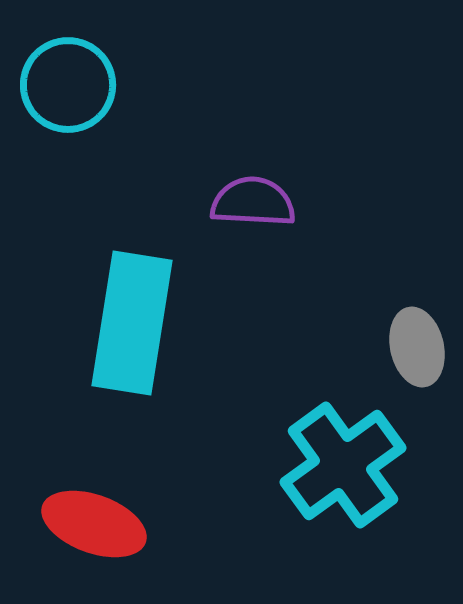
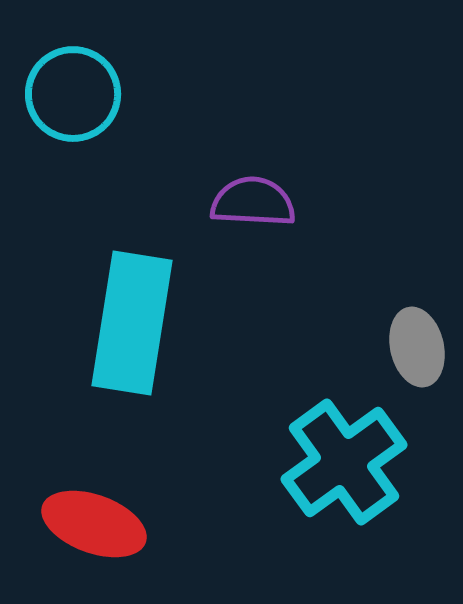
cyan circle: moved 5 px right, 9 px down
cyan cross: moved 1 px right, 3 px up
